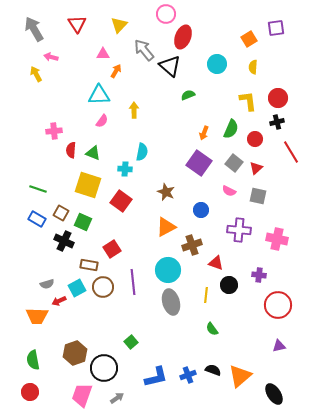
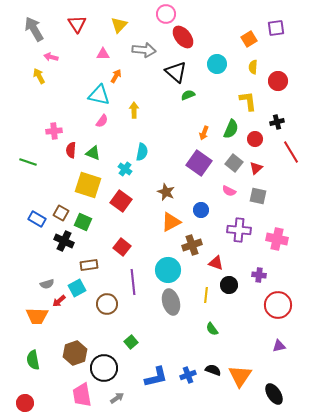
red ellipse at (183, 37): rotated 60 degrees counterclockwise
gray arrow at (144, 50): rotated 135 degrees clockwise
black triangle at (170, 66): moved 6 px right, 6 px down
orange arrow at (116, 71): moved 5 px down
yellow arrow at (36, 74): moved 3 px right, 2 px down
cyan triangle at (99, 95): rotated 15 degrees clockwise
red circle at (278, 98): moved 17 px up
cyan cross at (125, 169): rotated 32 degrees clockwise
green line at (38, 189): moved 10 px left, 27 px up
orange triangle at (166, 227): moved 5 px right, 5 px up
red square at (112, 249): moved 10 px right, 2 px up; rotated 18 degrees counterclockwise
brown rectangle at (89, 265): rotated 18 degrees counterclockwise
brown circle at (103, 287): moved 4 px right, 17 px down
red arrow at (59, 301): rotated 16 degrees counterclockwise
orange triangle at (240, 376): rotated 15 degrees counterclockwise
red circle at (30, 392): moved 5 px left, 11 px down
pink trapezoid at (82, 395): rotated 30 degrees counterclockwise
